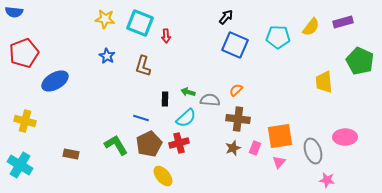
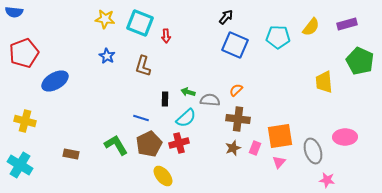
purple rectangle: moved 4 px right, 2 px down
